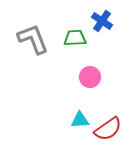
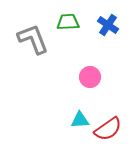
blue cross: moved 6 px right, 4 px down
green trapezoid: moved 7 px left, 16 px up
